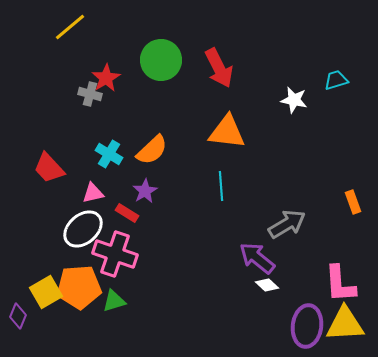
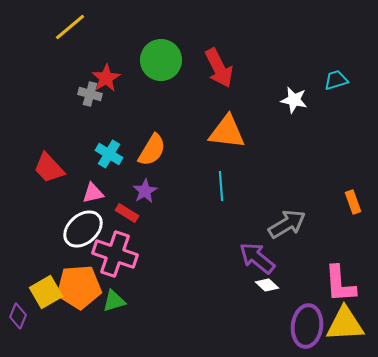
orange semicircle: rotated 16 degrees counterclockwise
